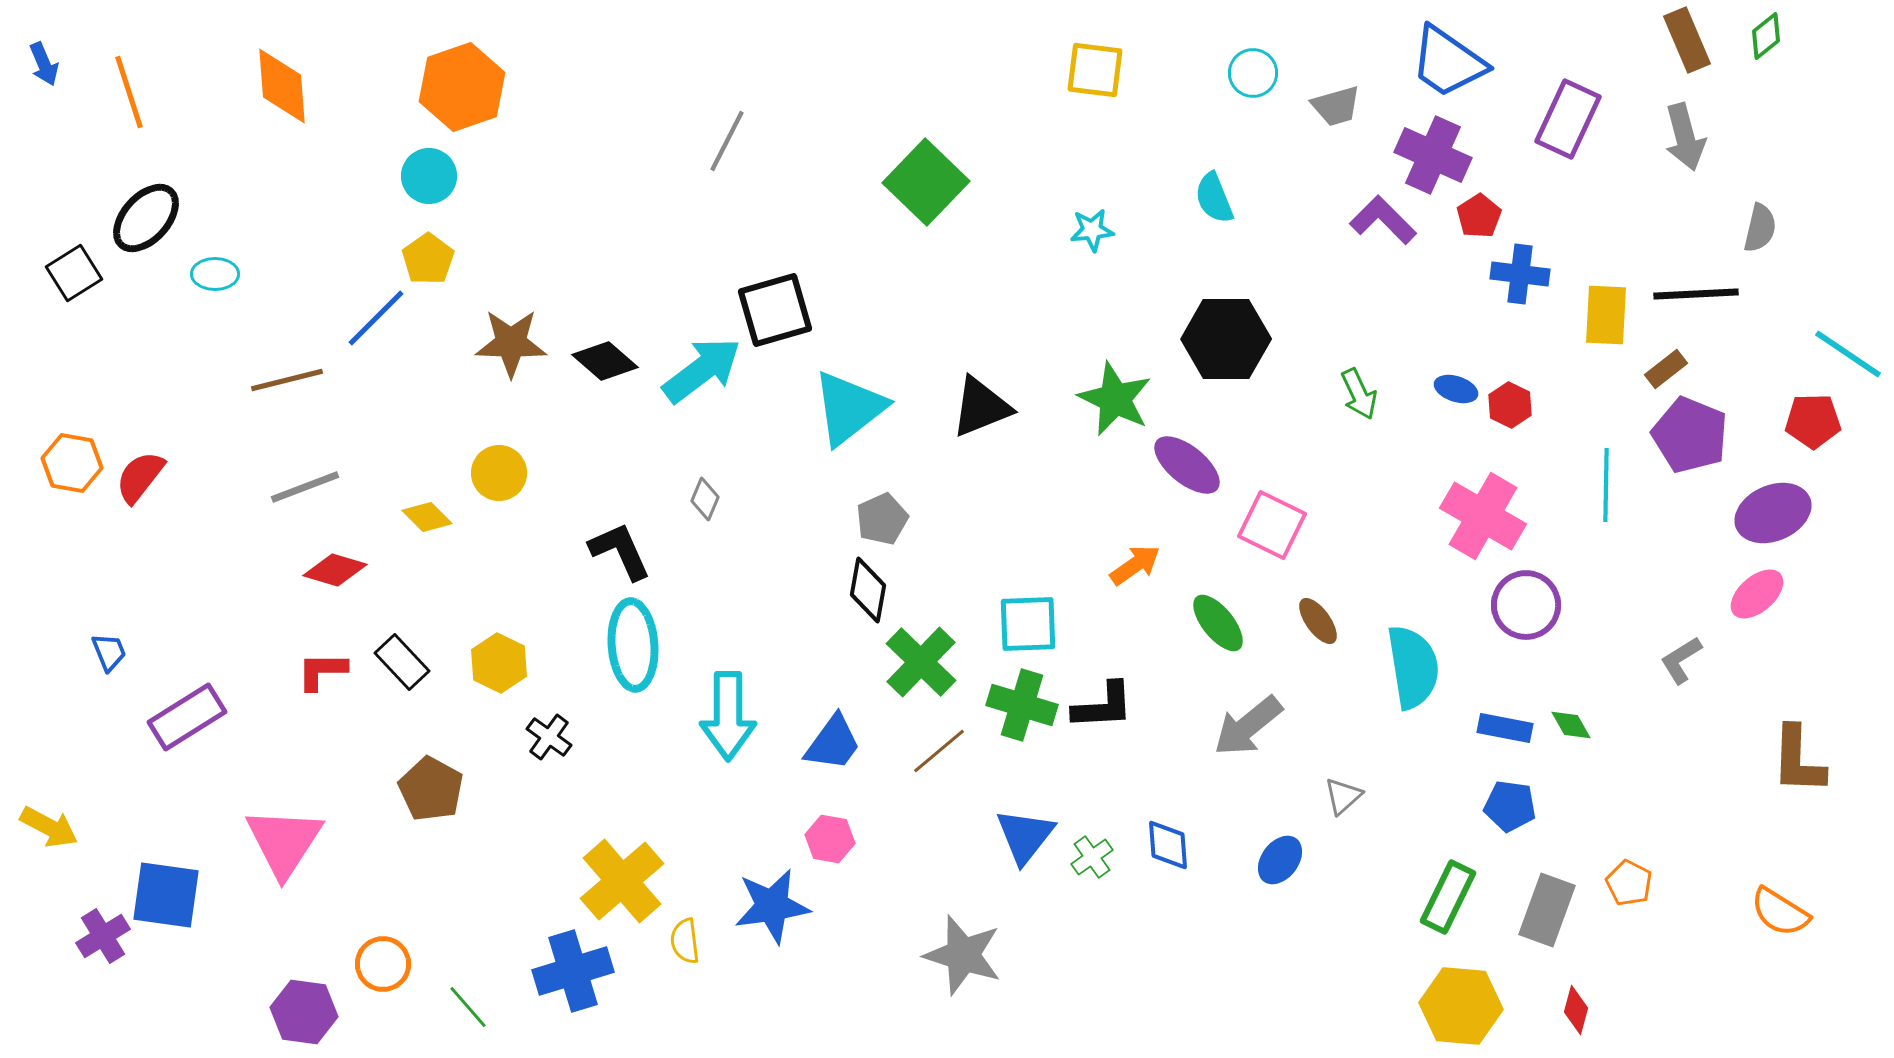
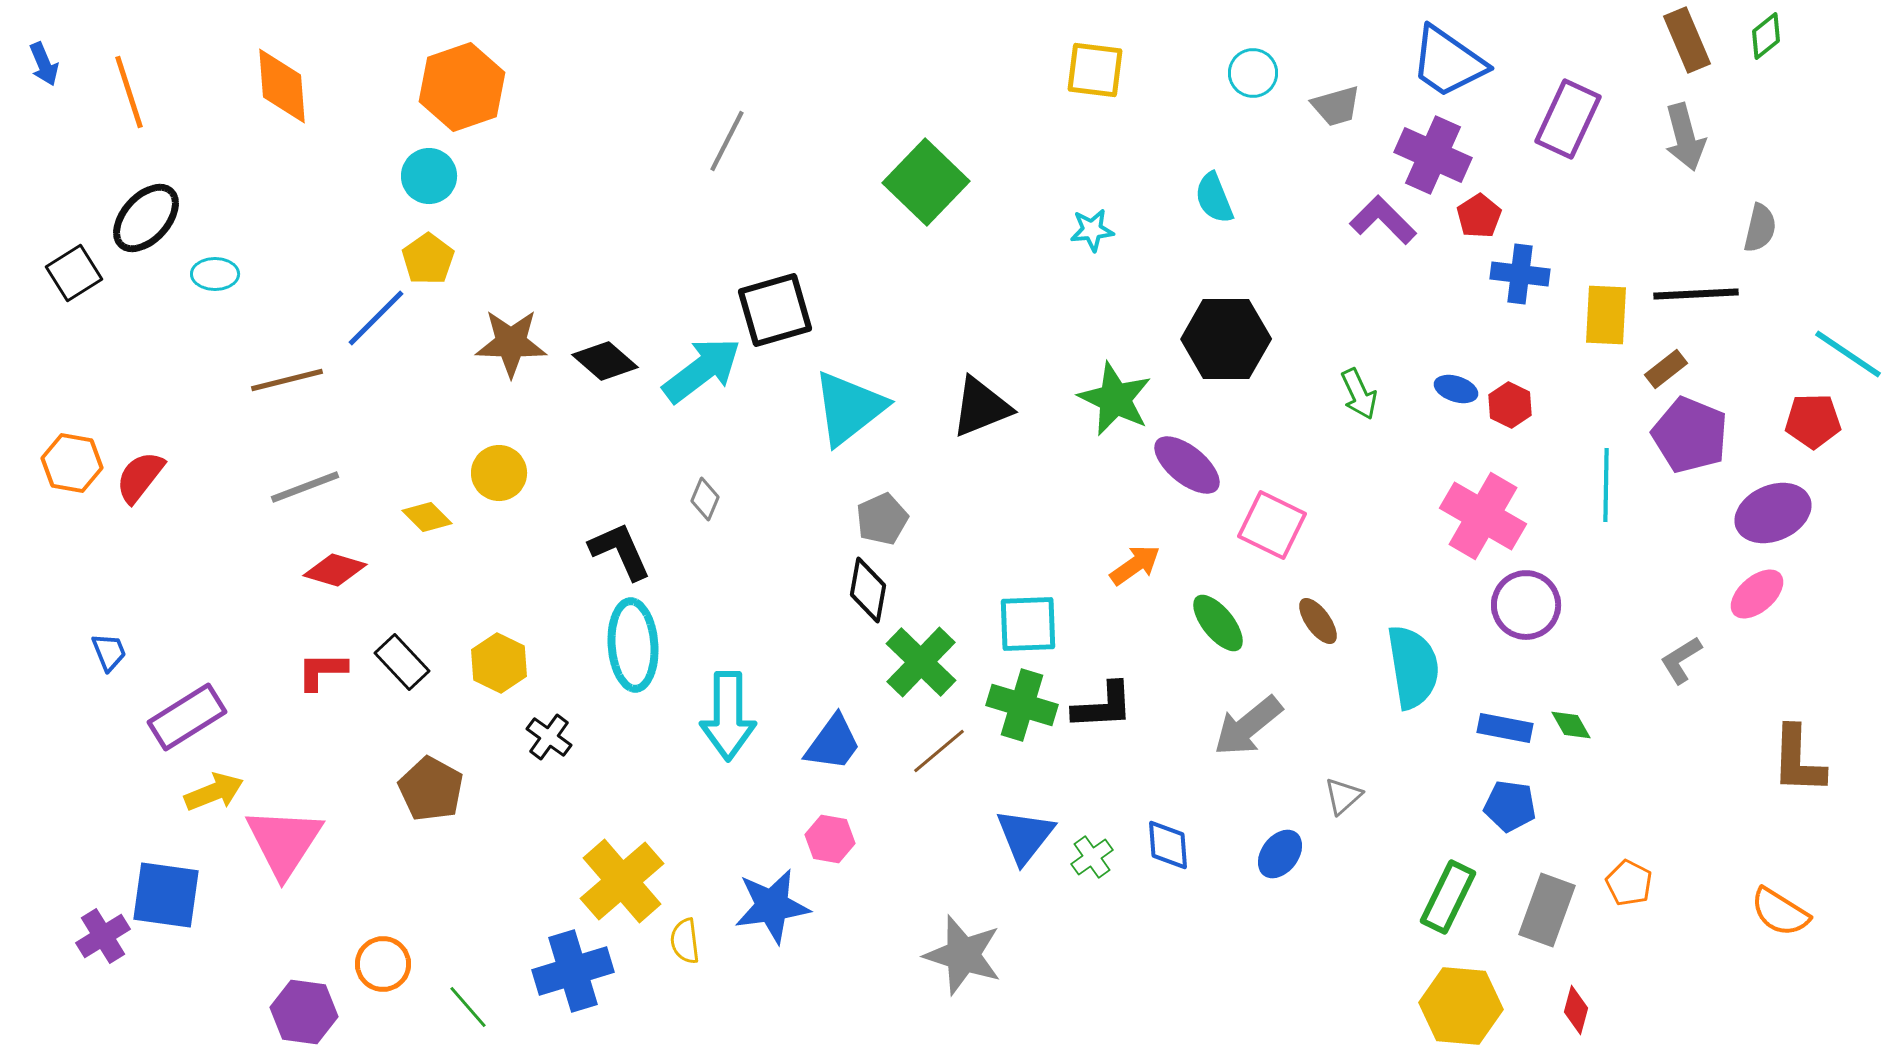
yellow arrow at (49, 827): moved 165 px right, 35 px up; rotated 50 degrees counterclockwise
blue ellipse at (1280, 860): moved 6 px up
